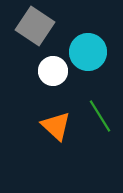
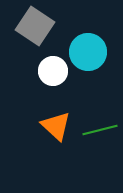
green line: moved 14 px down; rotated 72 degrees counterclockwise
